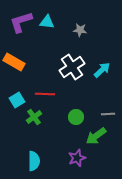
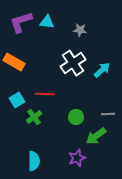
white cross: moved 1 px right, 4 px up
